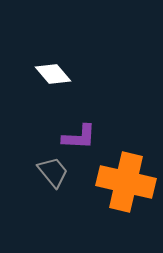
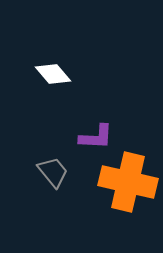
purple L-shape: moved 17 px right
orange cross: moved 2 px right
